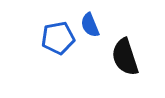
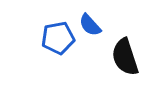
blue semicircle: rotated 20 degrees counterclockwise
